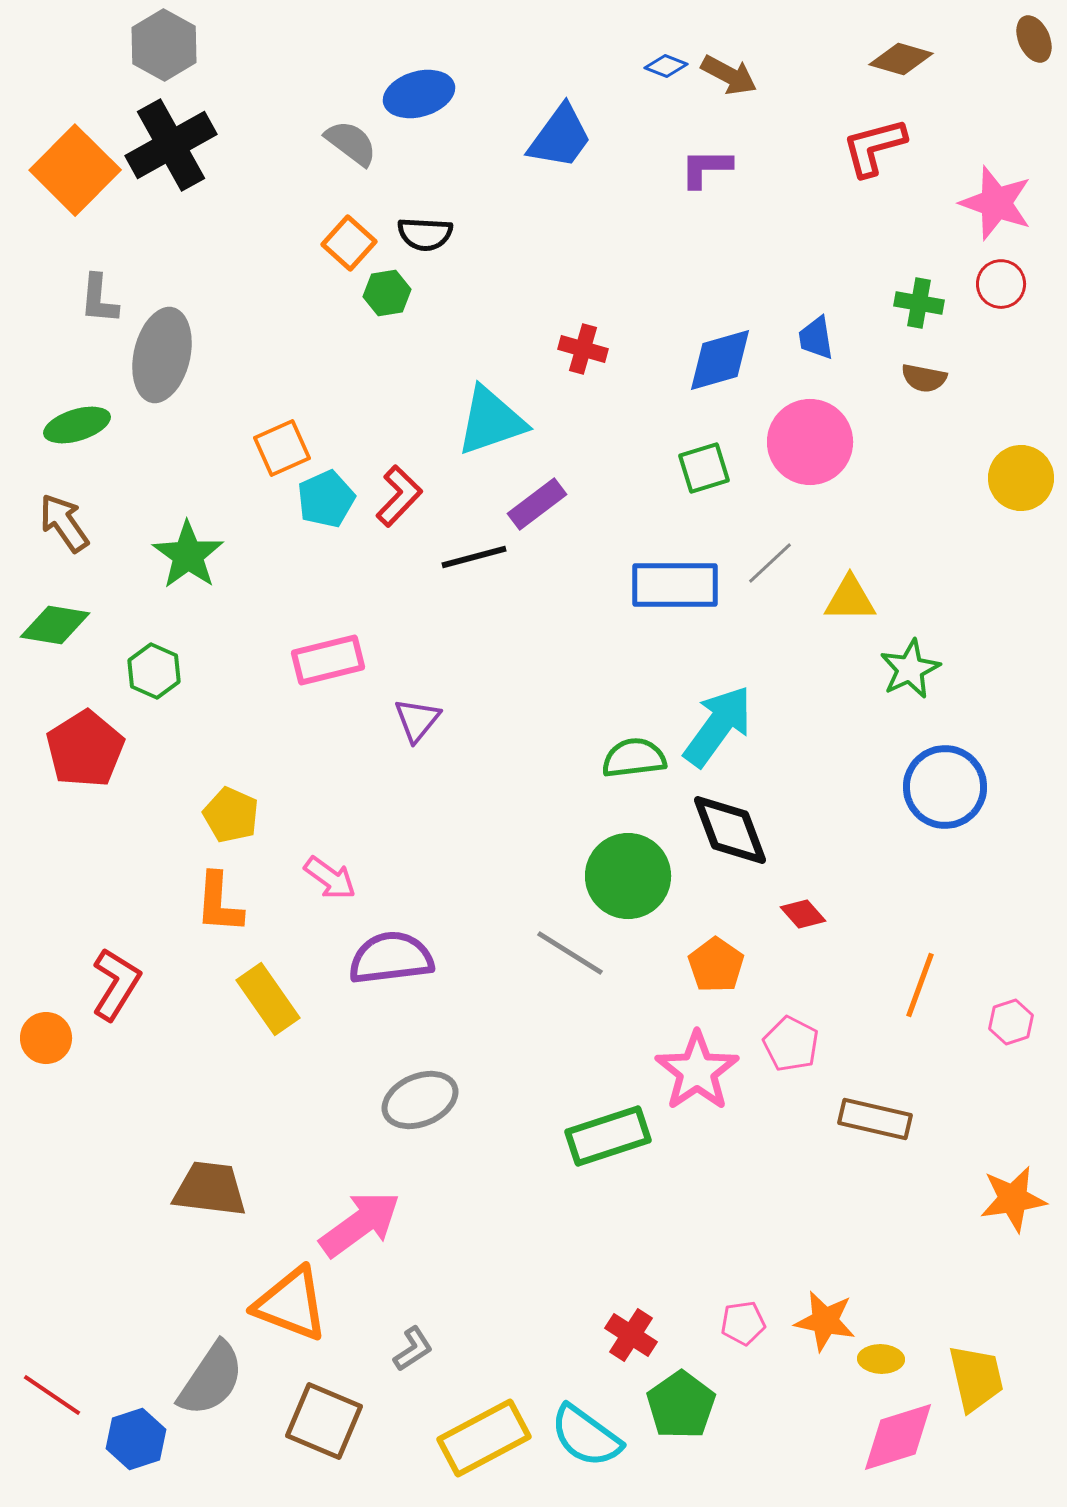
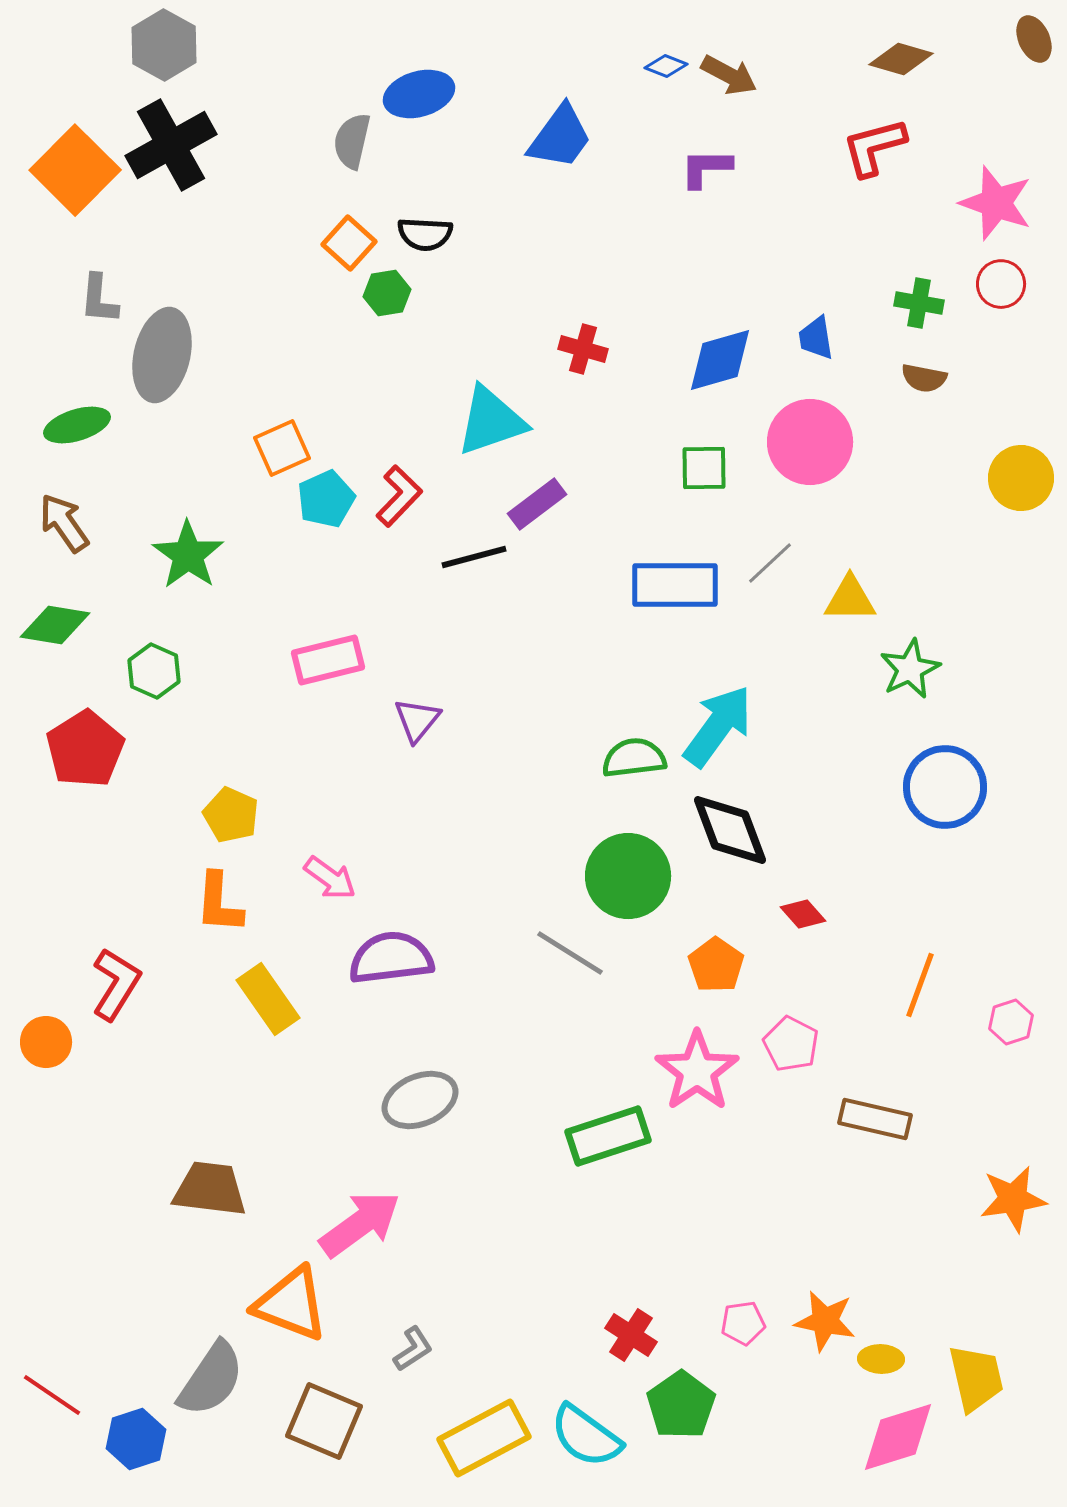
gray semicircle at (351, 143): moved 1 px right, 2 px up; rotated 114 degrees counterclockwise
green square at (704, 468): rotated 16 degrees clockwise
orange circle at (46, 1038): moved 4 px down
